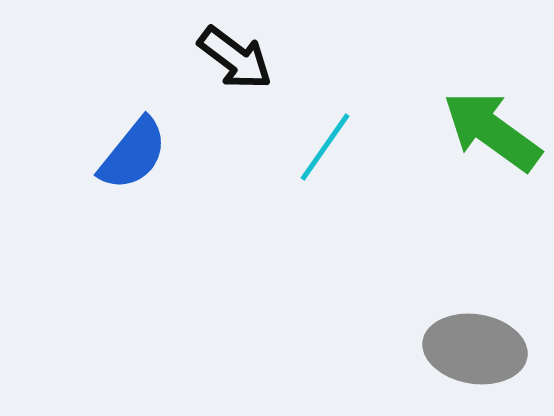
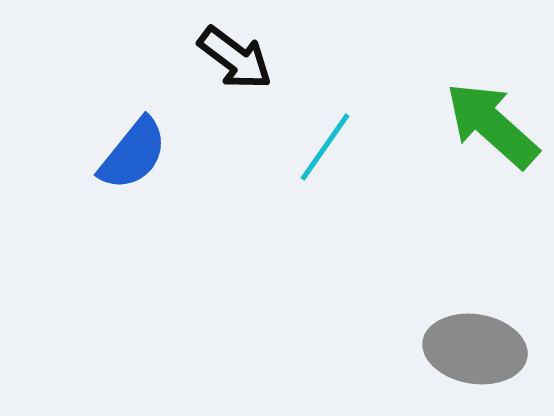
green arrow: moved 6 px up; rotated 6 degrees clockwise
